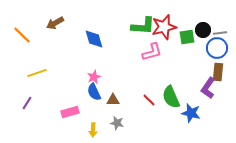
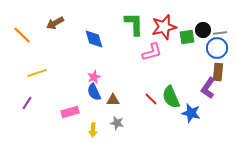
green L-shape: moved 9 px left, 2 px up; rotated 95 degrees counterclockwise
red line: moved 2 px right, 1 px up
